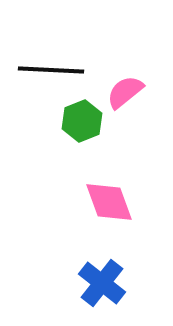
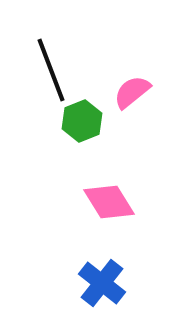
black line: rotated 66 degrees clockwise
pink semicircle: moved 7 px right
pink diamond: rotated 12 degrees counterclockwise
